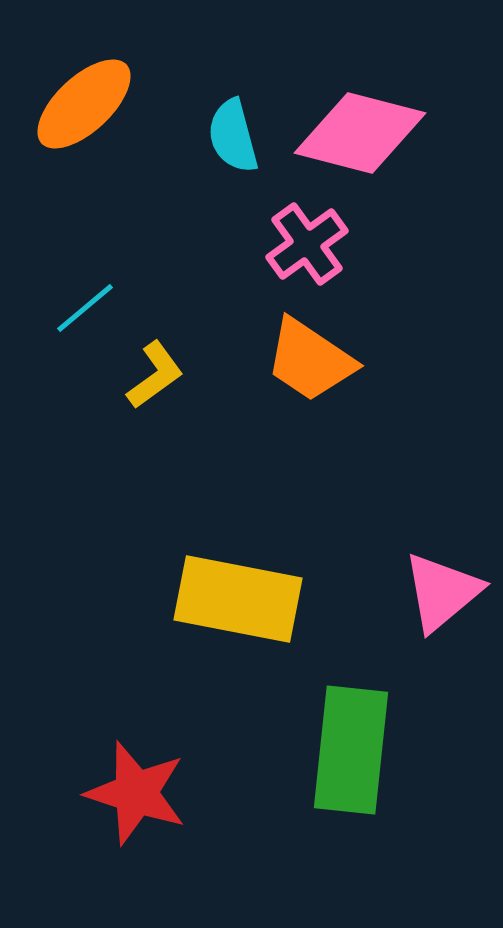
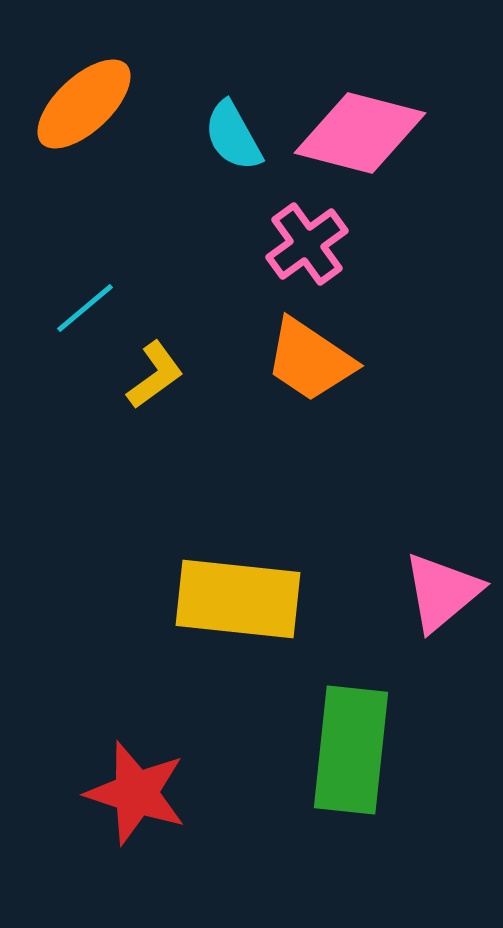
cyan semicircle: rotated 14 degrees counterclockwise
yellow rectangle: rotated 5 degrees counterclockwise
